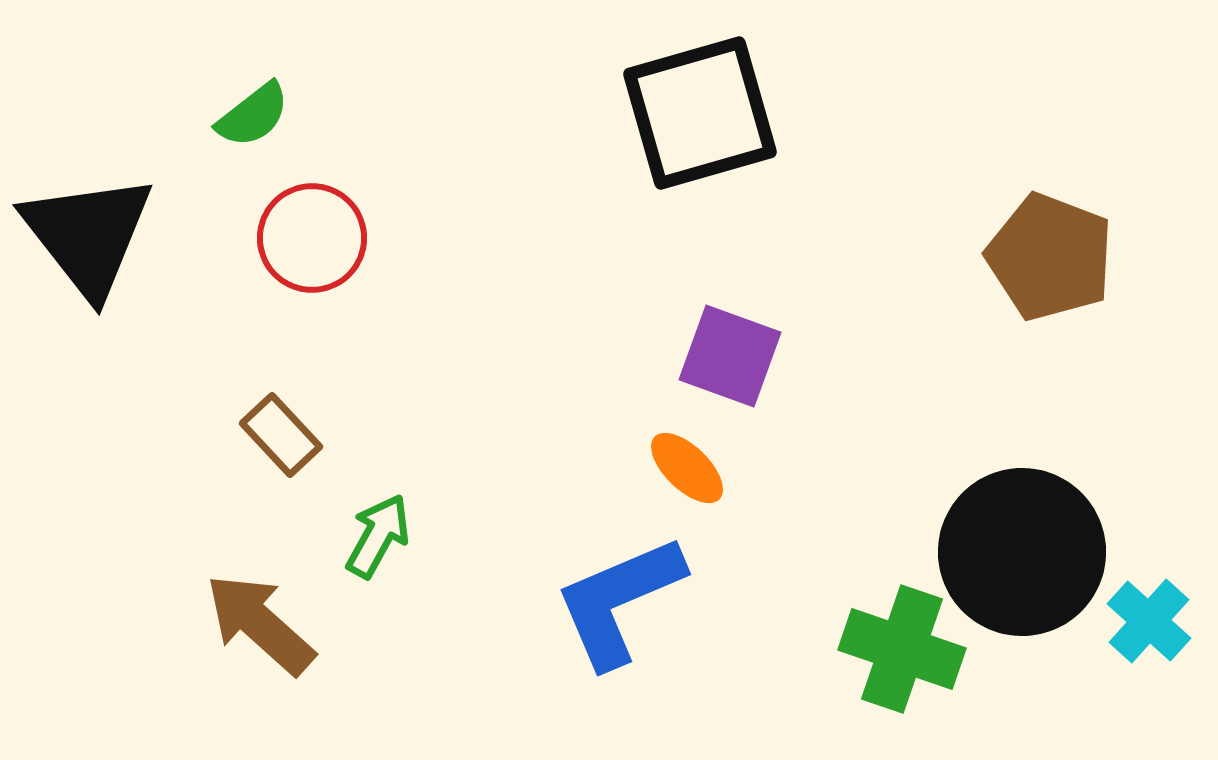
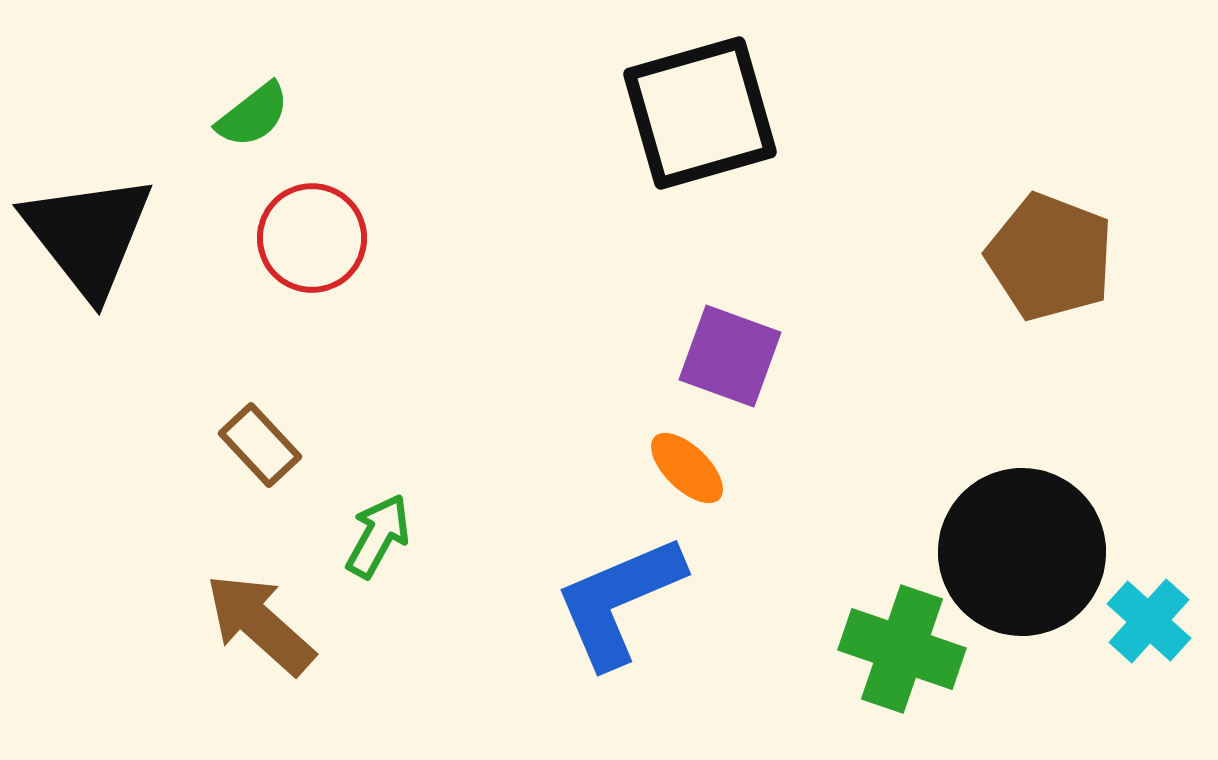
brown rectangle: moved 21 px left, 10 px down
